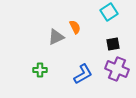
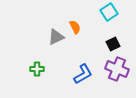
black square: rotated 16 degrees counterclockwise
green cross: moved 3 px left, 1 px up
